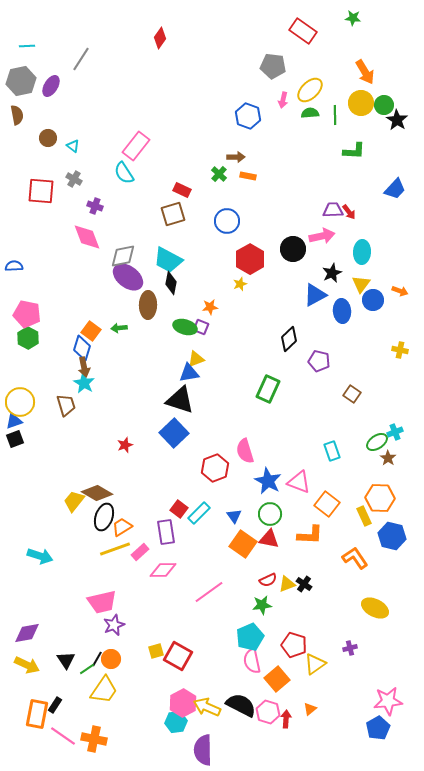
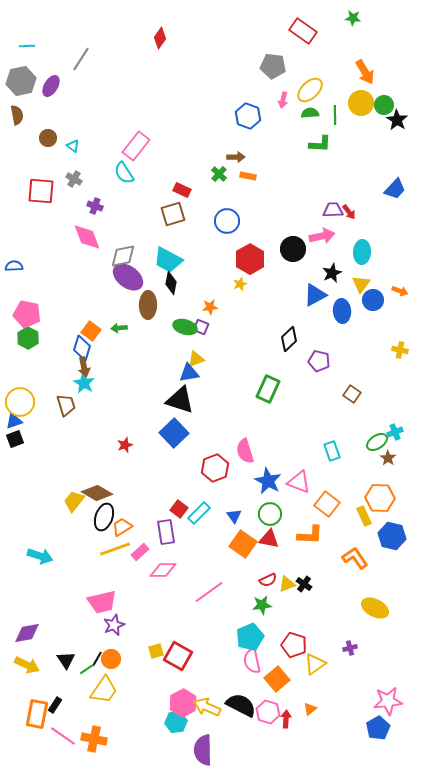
green L-shape at (354, 151): moved 34 px left, 7 px up
